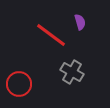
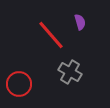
red line: rotated 12 degrees clockwise
gray cross: moved 2 px left
